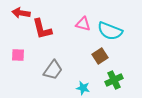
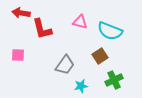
pink triangle: moved 3 px left, 2 px up
gray trapezoid: moved 12 px right, 5 px up
cyan star: moved 2 px left, 2 px up; rotated 24 degrees counterclockwise
